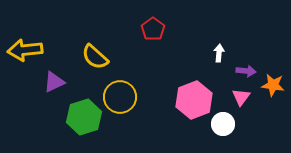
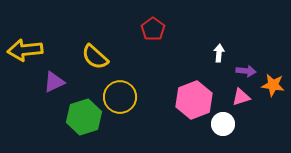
pink triangle: rotated 36 degrees clockwise
